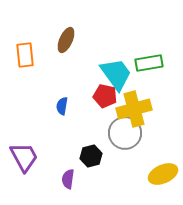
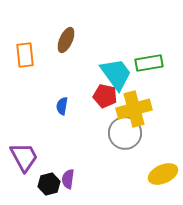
black hexagon: moved 42 px left, 28 px down
